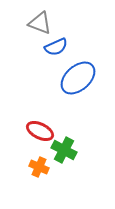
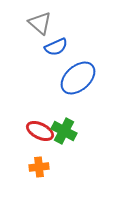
gray triangle: rotated 20 degrees clockwise
green cross: moved 19 px up
orange cross: rotated 30 degrees counterclockwise
